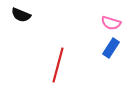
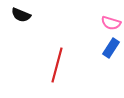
red line: moved 1 px left
